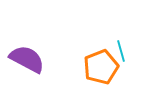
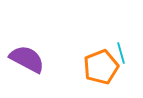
cyan line: moved 2 px down
